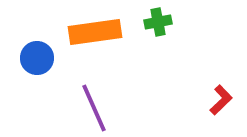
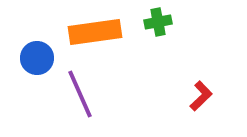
red L-shape: moved 20 px left, 4 px up
purple line: moved 14 px left, 14 px up
